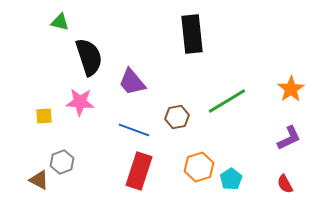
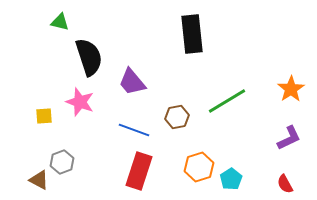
pink star: rotated 16 degrees clockwise
